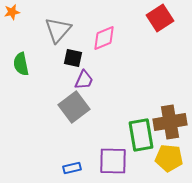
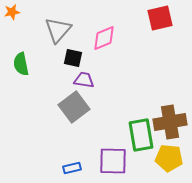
red square: rotated 20 degrees clockwise
purple trapezoid: rotated 105 degrees counterclockwise
